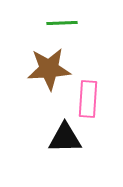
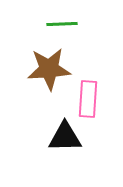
green line: moved 1 px down
black triangle: moved 1 px up
